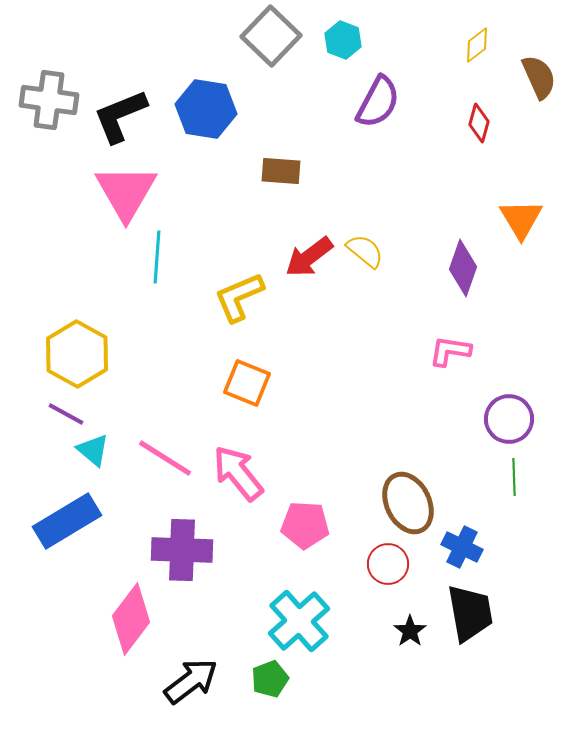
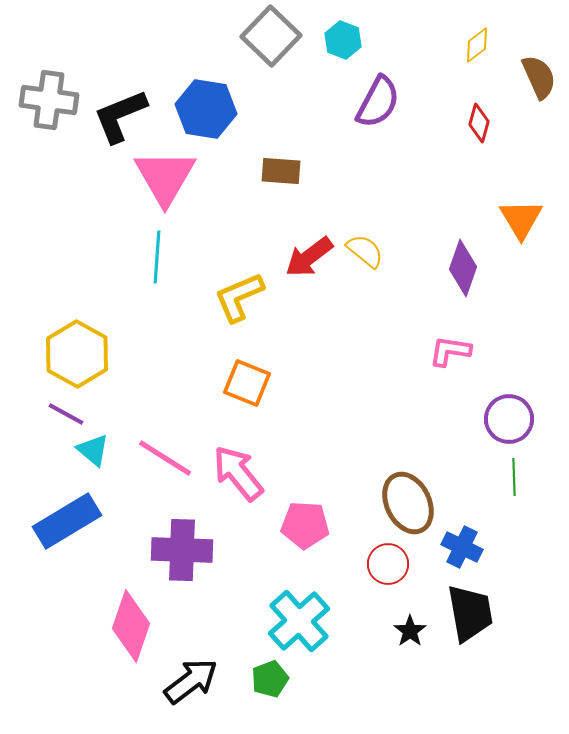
pink triangle: moved 39 px right, 15 px up
pink diamond: moved 7 px down; rotated 18 degrees counterclockwise
